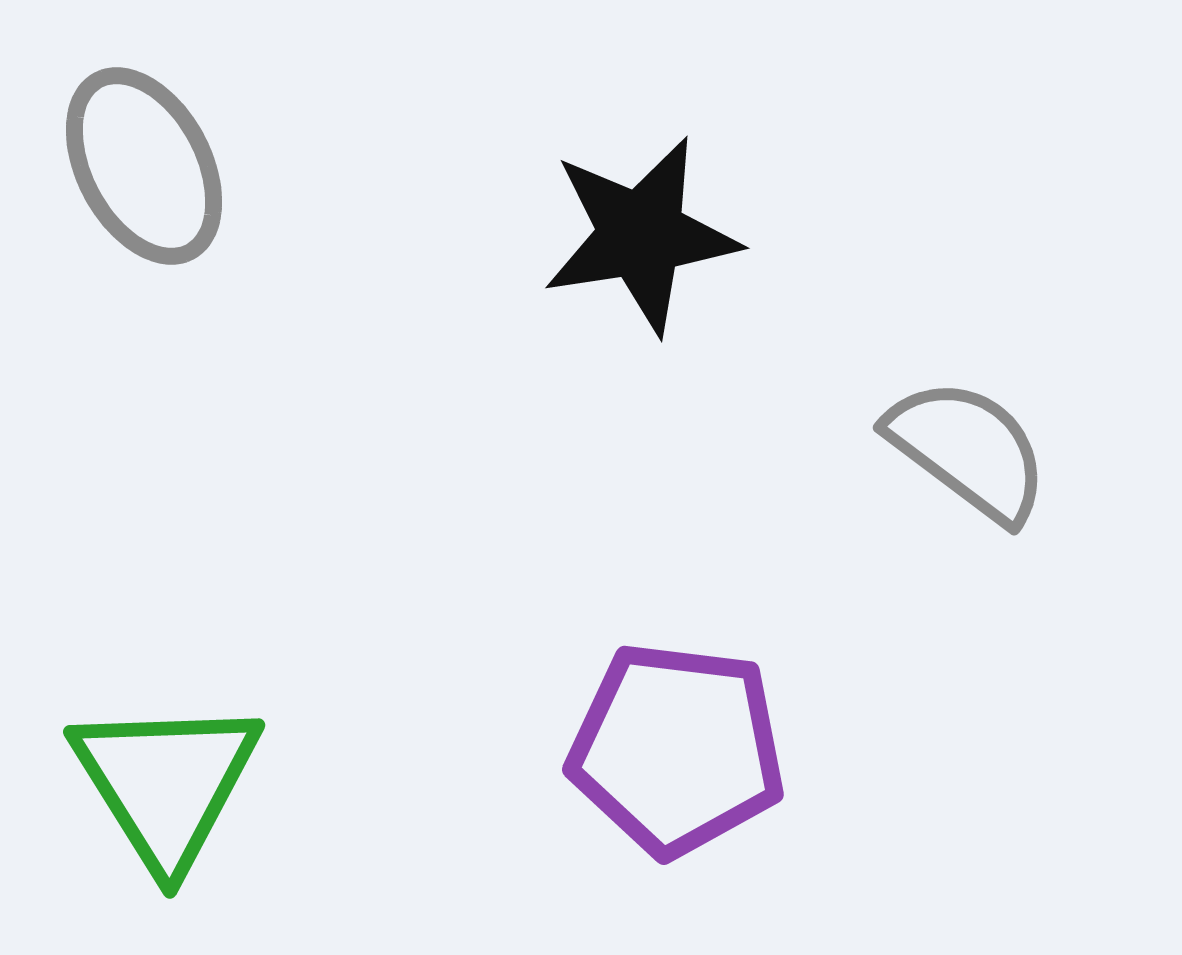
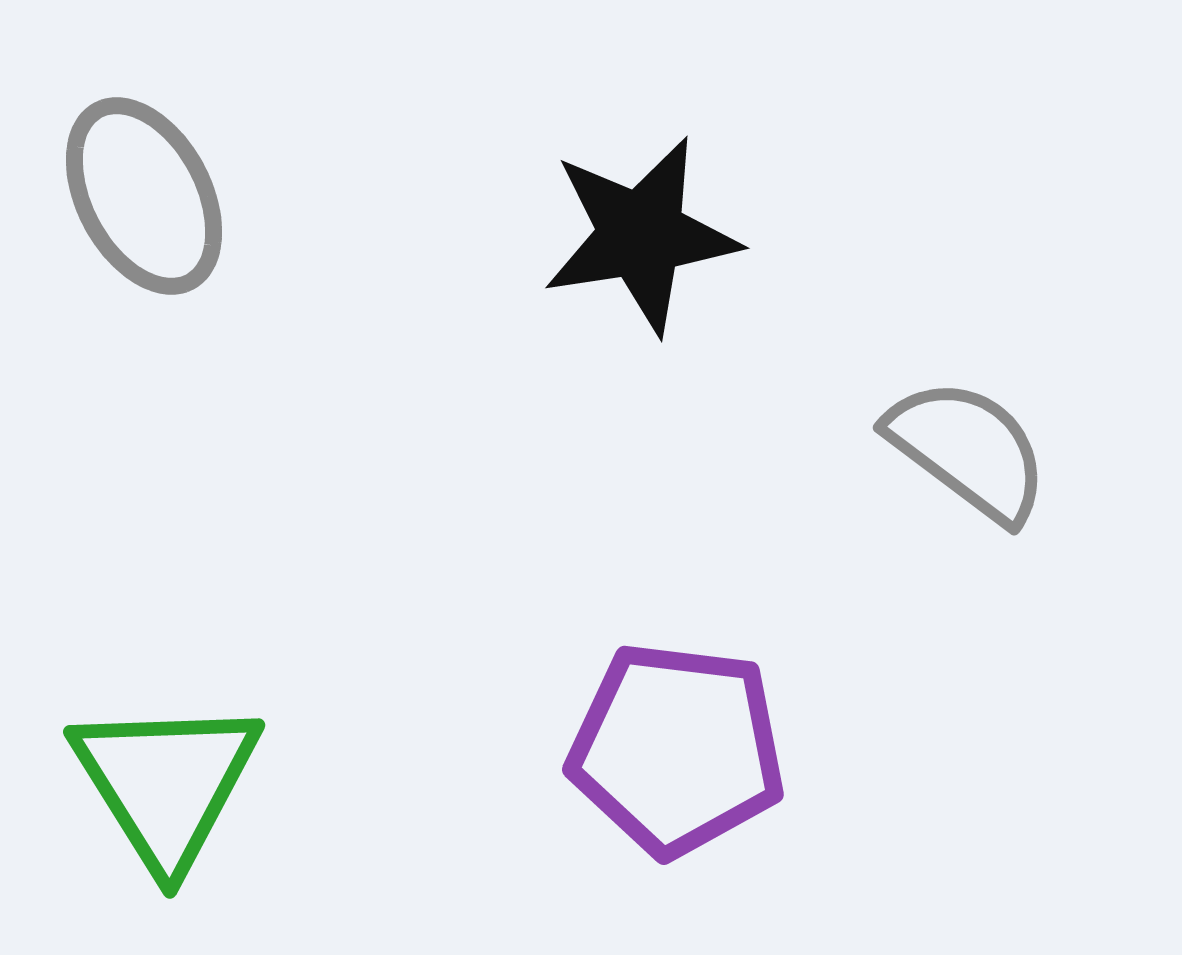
gray ellipse: moved 30 px down
